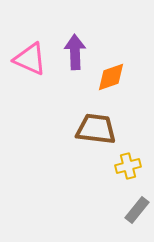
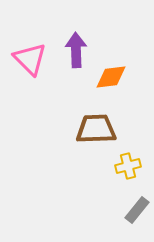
purple arrow: moved 1 px right, 2 px up
pink triangle: rotated 21 degrees clockwise
orange diamond: rotated 12 degrees clockwise
brown trapezoid: rotated 9 degrees counterclockwise
